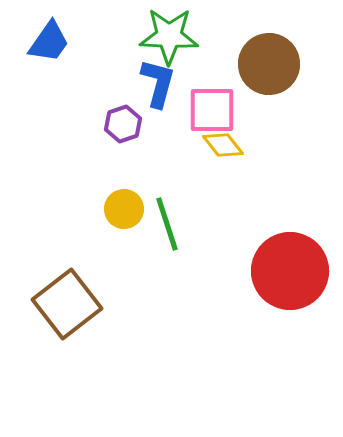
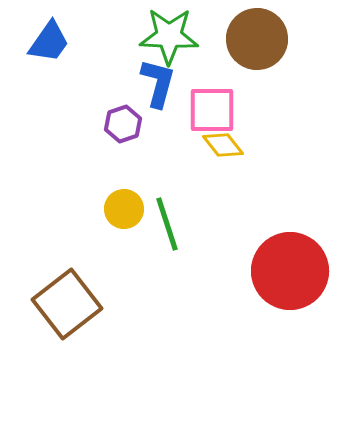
brown circle: moved 12 px left, 25 px up
